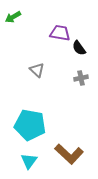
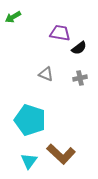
black semicircle: rotated 91 degrees counterclockwise
gray triangle: moved 9 px right, 4 px down; rotated 21 degrees counterclockwise
gray cross: moved 1 px left
cyan pentagon: moved 5 px up; rotated 8 degrees clockwise
brown L-shape: moved 8 px left
